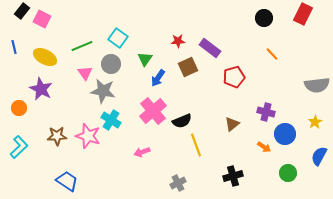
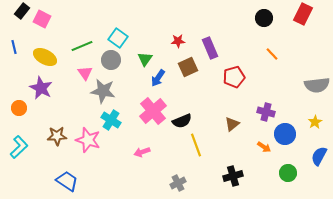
purple rectangle: rotated 30 degrees clockwise
gray circle: moved 4 px up
purple star: moved 1 px up
pink star: moved 4 px down
